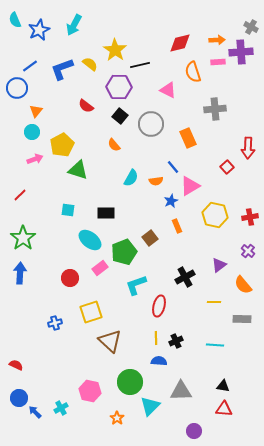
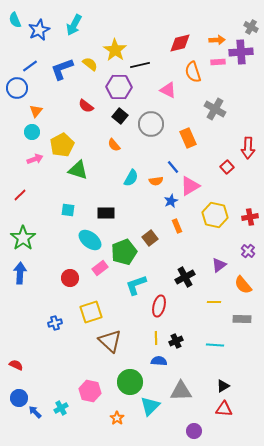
gray cross at (215, 109): rotated 35 degrees clockwise
black triangle at (223, 386): rotated 40 degrees counterclockwise
